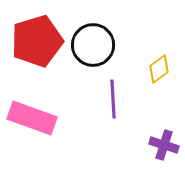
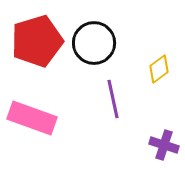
black circle: moved 1 px right, 2 px up
purple line: rotated 9 degrees counterclockwise
